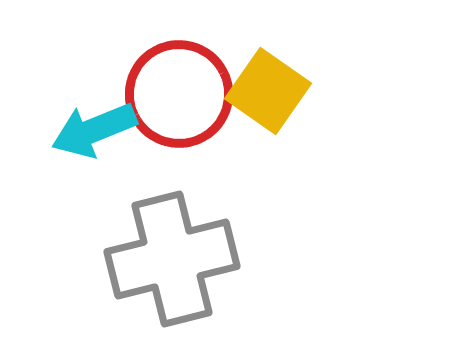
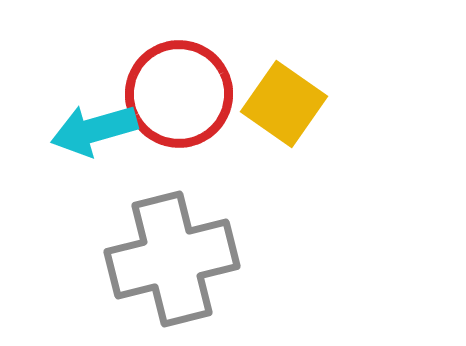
yellow square: moved 16 px right, 13 px down
cyan arrow: rotated 6 degrees clockwise
